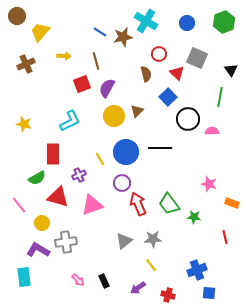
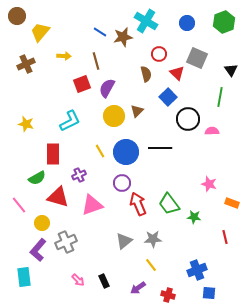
yellow star at (24, 124): moved 2 px right
yellow line at (100, 159): moved 8 px up
gray cross at (66, 242): rotated 15 degrees counterclockwise
purple L-shape at (38, 250): rotated 80 degrees counterclockwise
